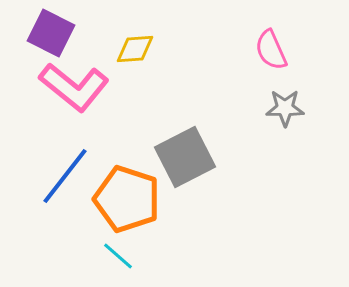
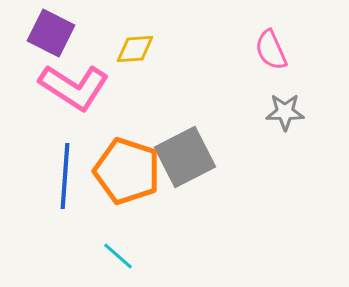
pink L-shape: rotated 6 degrees counterclockwise
gray star: moved 4 px down
blue line: rotated 34 degrees counterclockwise
orange pentagon: moved 28 px up
